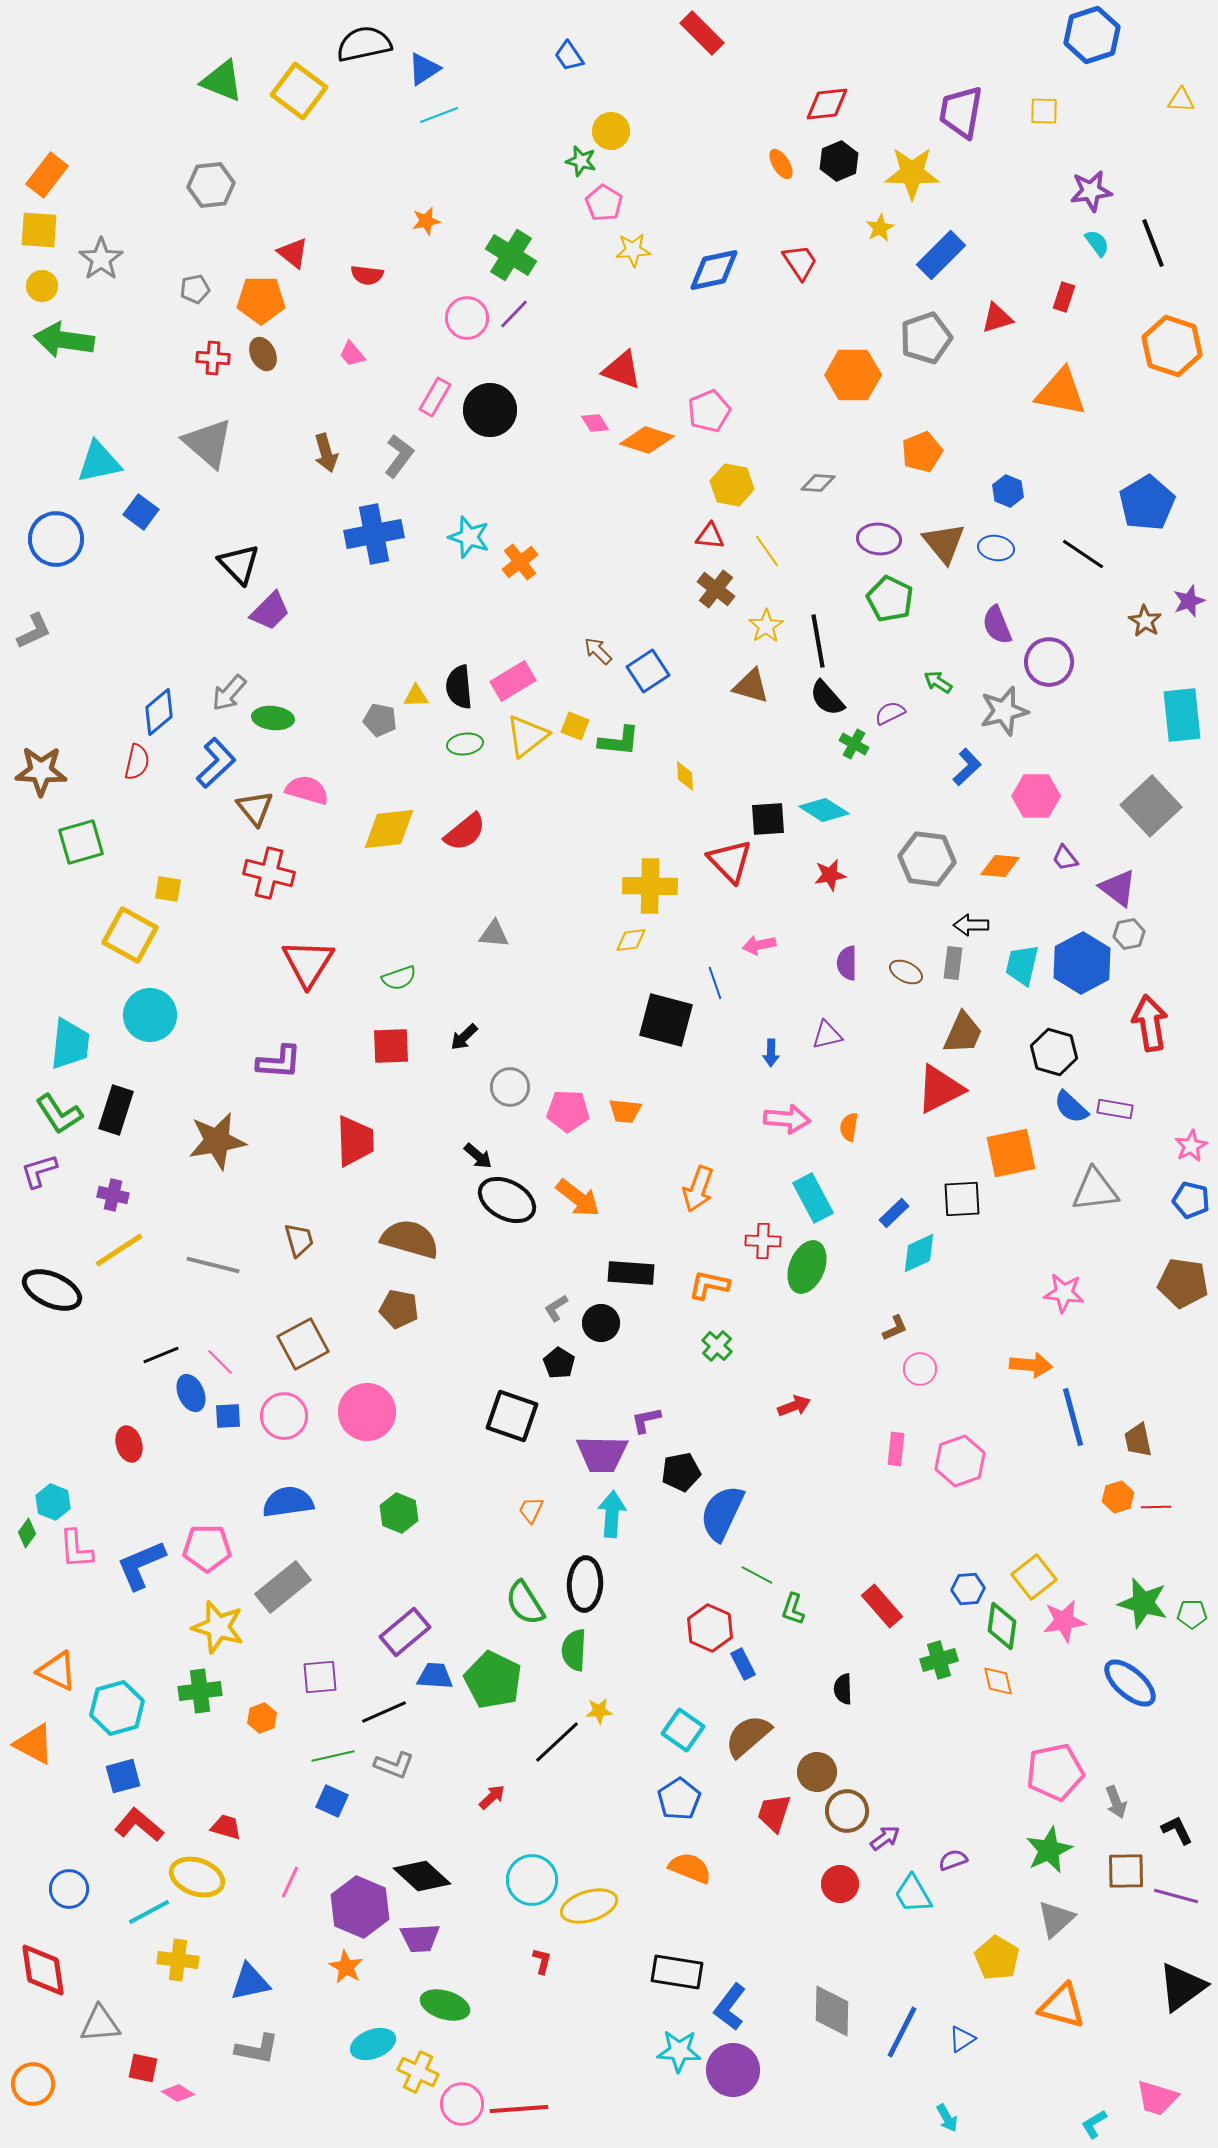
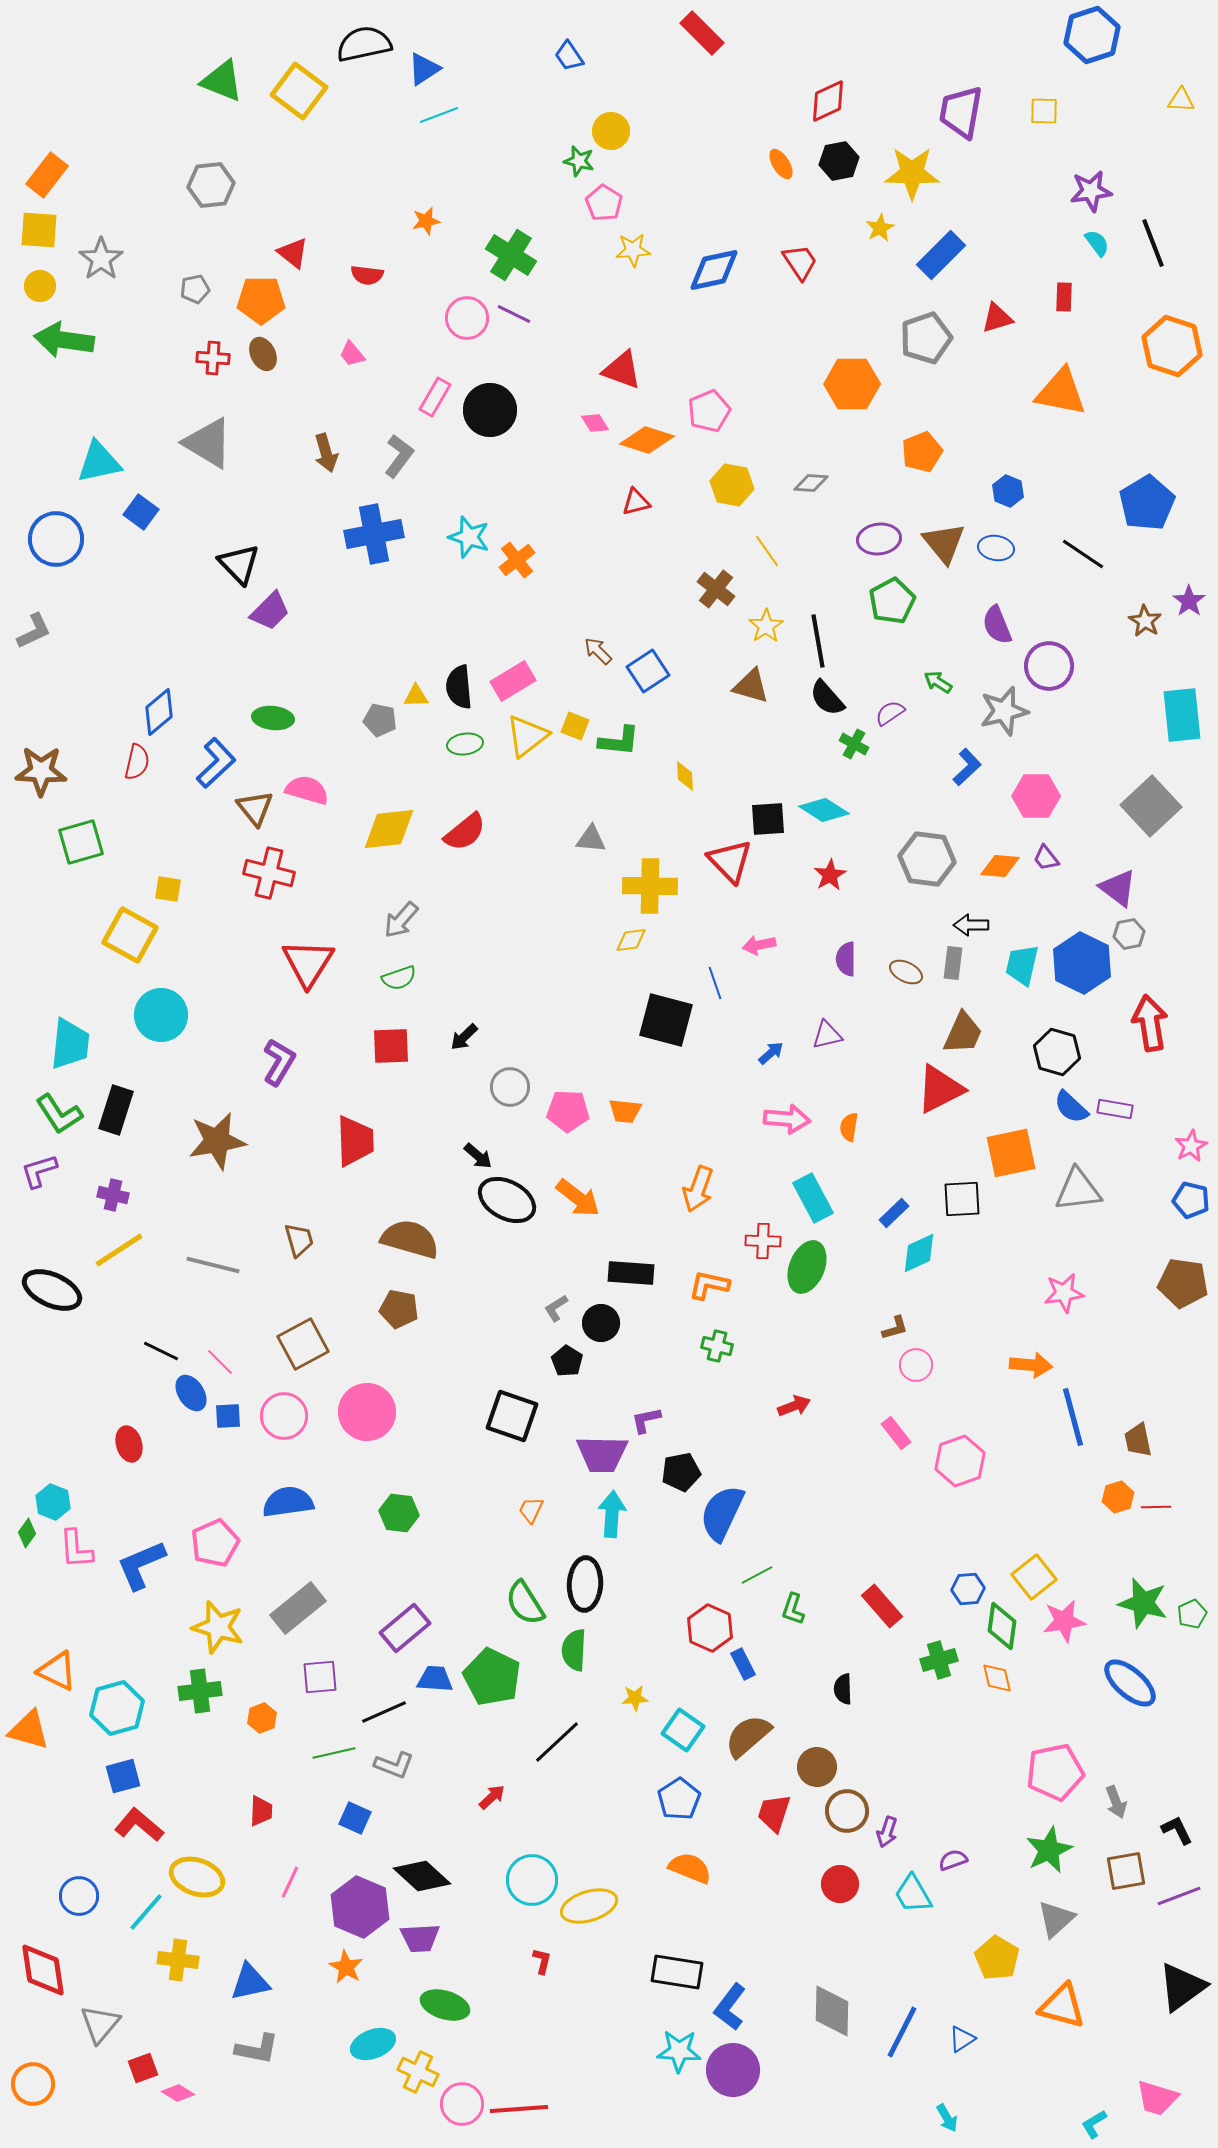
red diamond at (827, 104): moved 1 px right, 3 px up; rotated 18 degrees counterclockwise
green star at (581, 161): moved 2 px left
black hexagon at (839, 161): rotated 12 degrees clockwise
yellow circle at (42, 286): moved 2 px left
red rectangle at (1064, 297): rotated 16 degrees counterclockwise
purple line at (514, 314): rotated 72 degrees clockwise
orange hexagon at (853, 375): moved 1 px left, 9 px down
gray triangle at (208, 443): rotated 10 degrees counterclockwise
gray diamond at (818, 483): moved 7 px left
red triangle at (710, 536): moved 74 px left, 34 px up; rotated 20 degrees counterclockwise
purple ellipse at (879, 539): rotated 12 degrees counterclockwise
orange cross at (520, 562): moved 3 px left, 2 px up
green pentagon at (890, 599): moved 2 px right, 2 px down; rotated 18 degrees clockwise
purple star at (1189, 601): rotated 16 degrees counterclockwise
purple circle at (1049, 662): moved 4 px down
gray arrow at (229, 693): moved 172 px right, 227 px down
purple semicircle at (890, 713): rotated 8 degrees counterclockwise
purple trapezoid at (1065, 858): moved 19 px left
red star at (830, 875): rotated 20 degrees counterclockwise
gray triangle at (494, 934): moved 97 px right, 95 px up
purple semicircle at (847, 963): moved 1 px left, 4 px up
blue hexagon at (1082, 963): rotated 6 degrees counterclockwise
cyan circle at (150, 1015): moved 11 px right
black hexagon at (1054, 1052): moved 3 px right
blue arrow at (771, 1053): rotated 132 degrees counterclockwise
purple L-shape at (279, 1062): rotated 63 degrees counterclockwise
gray triangle at (1095, 1190): moved 17 px left
pink star at (1064, 1293): rotated 15 degrees counterclockwise
brown L-shape at (895, 1328): rotated 8 degrees clockwise
green cross at (717, 1346): rotated 28 degrees counterclockwise
black line at (161, 1355): moved 4 px up; rotated 48 degrees clockwise
black pentagon at (559, 1363): moved 8 px right, 2 px up
pink circle at (920, 1369): moved 4 px left, 4 px up
blue ellipse at (191, 1393): rotated 9 degrees counterclockwise
pink rectangle at (896, 1449): moved 16 px up; rotated 44 degrees counterclockwise
green hexagon at (399, 1513): rotated 15 degrees counterclockwise
pink pentagon at (207, 1548): moved 8 px right, 5 px up; rotated 24 degrees counterclockwise
green line at (757, 1575): rotated 56 degrees counterclockwise
gray rectangle at (283, 1587): moved 15 px right, 21 px down
green pentagon at (1192, 1614): rotated 24 degrees counterclockwise
purple rectangle at (405, 1632): moved 4 px up
blue trapezoid at (435, 1676): moved 3 px down
green pentagon at (493, 1680): moved 1 px left, 3 px up
orange diamond at (998, 1681): moved 1 px left, 3 px up
yellow star at (599, 1711): moved 36 px right, 13 px up
orange triangle at (34, 1744): moved 5 px left, 14 px up; rotated 12 degrees counterclockwise
green line at (333, 1756): moved 1 px right, 3 px up
brown circle at (817, 1772): moved 5 px up
blue square at (332, 1801): moved 23 px right, 17 px down
red trapezoid at (226, 1827): moved 35 px right, 16 px up; rotated 76 degrees clockwise
purple arrow at (885, 1838): moved 2 px right, 6 px up; rotated 144 degrees clockwise
brown square at (1126, 1871): rotated 9 degrees counterclockwise
blue circle at (69, 1889): moved 10 px right, 7 px down
purple line at (1176, 1896): moved 3 px right; rotated 36 degrees counterclockwise
cyan line at (149, 1912): moved 3 px left; rotated 21 degrees counterclockwise
gray triangle at (100, 2024): rotated 45 degrees counterclockwise
red square at (143, 2068): rotated 32 degrees counterclockwise
